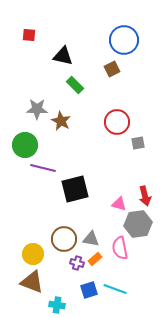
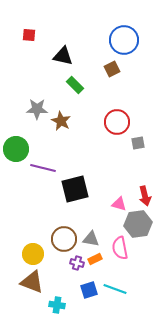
green circle: moved 9 px left, 4 px down
orange rectangle: rotated 16 degrees clockwise
